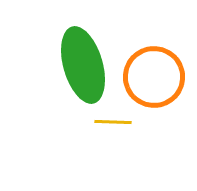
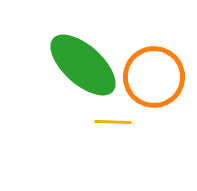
green ellipse: rotated 32 degrees counterclockwise
